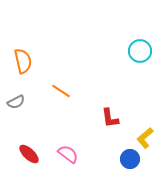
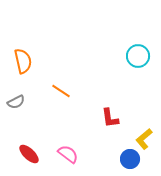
cyan circle: moved 2 px left, 5 px down
yellow L-shape: moved 1 px left, 1 px down
